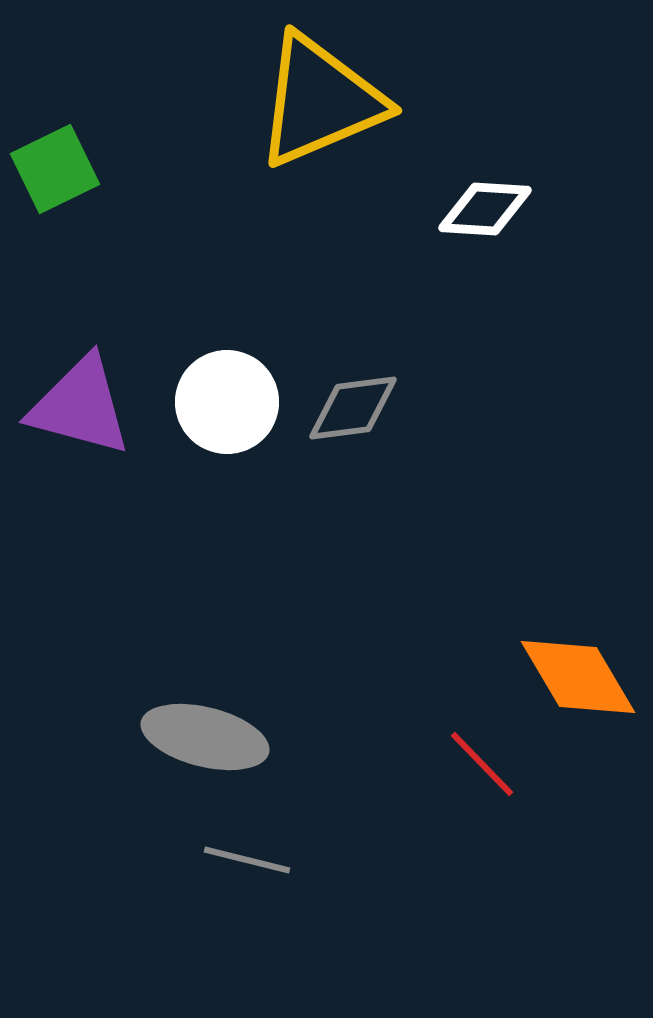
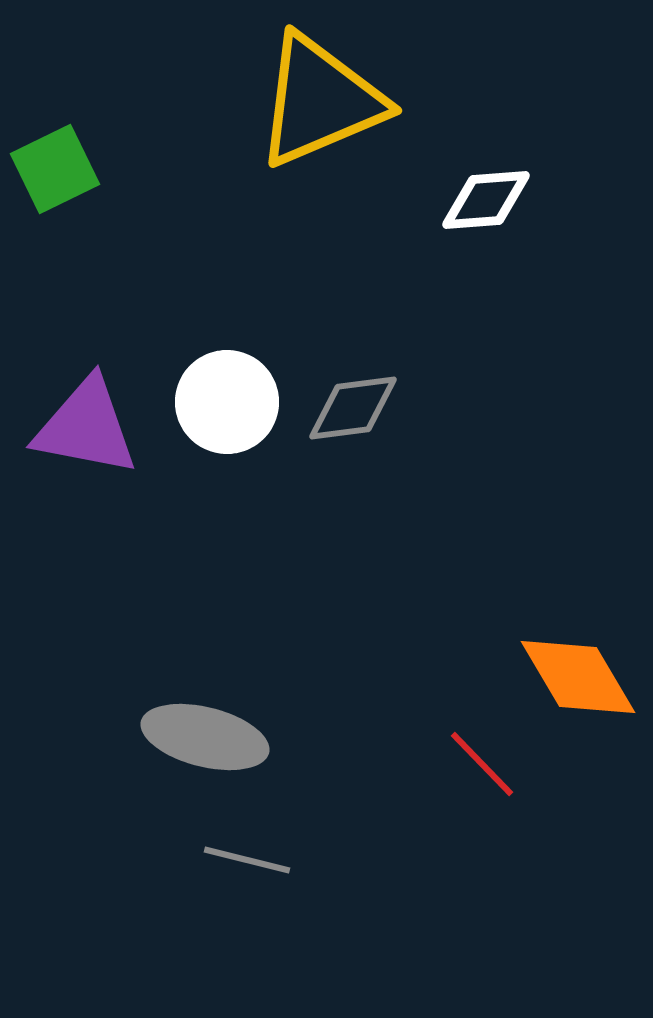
white diamond: moved 1 px right, 9 px up; rotated 8 degrees counterclockwise
purple triangle: moved 6 px right, 21 px down; rotated 4 degrees counterclockwise
